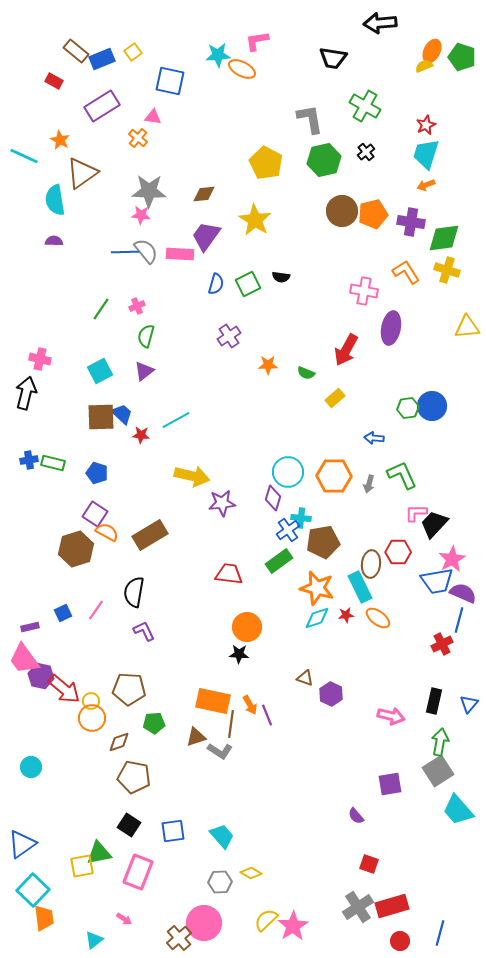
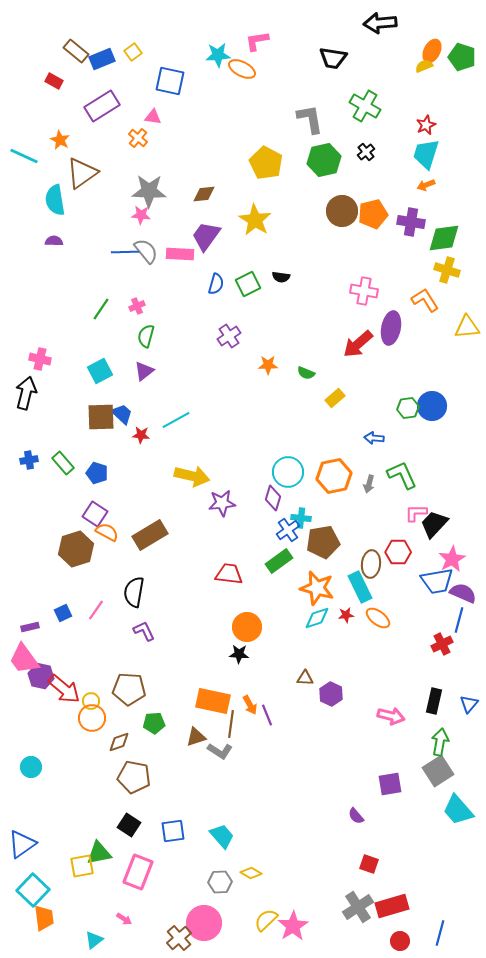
orange L-shape at (406, 272): moved 19 px right, 28 px down
red arrow at (346, 350): moved 12 px right, 6 px up; rotated 20 degrees clockwise
green rectangle at (53, 463): moved 10 px right; rotated 35 degrees clockwise
orange hexagon at (334, 476): rotated 12 degrees counterclockwise
brown triangle at (305, 678): rotated 18 degrees counterclockwise
